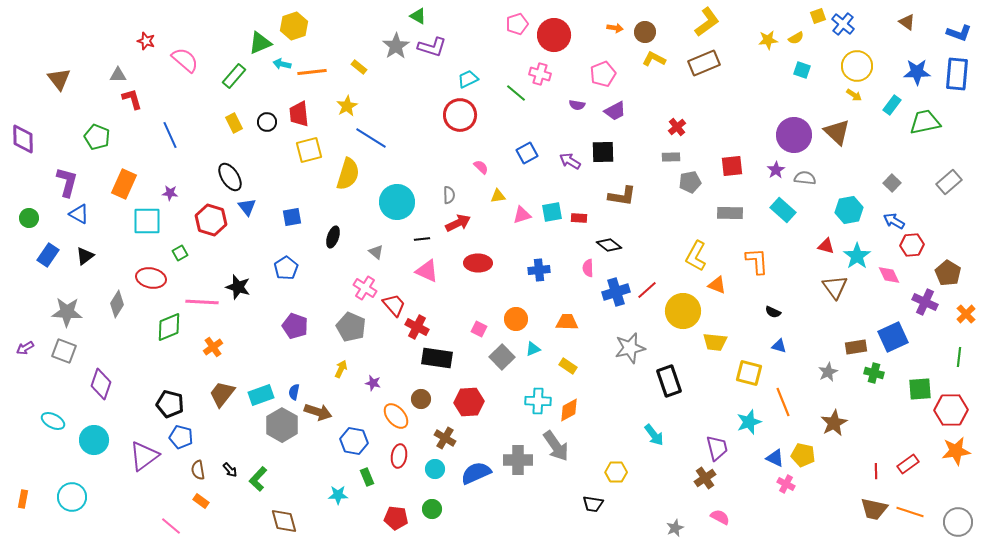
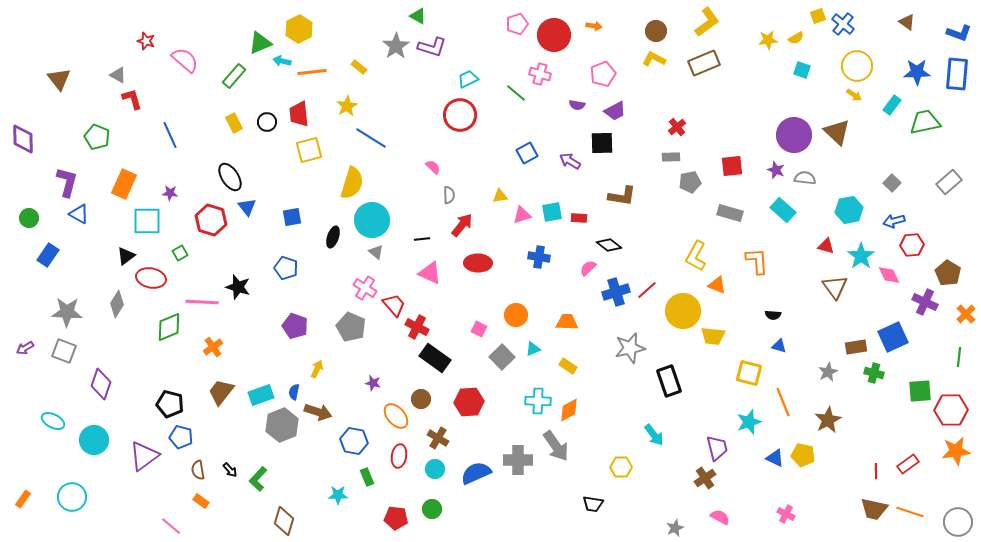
yellow hexagon at (294, 26): moved 5 px right, 3 px down; rotated 8 degrees counterclockwise
orange arrow at (615, 28): moved 21 px left, 2 px up
brown circle at (645, 32): moved 11 px right, 1 px up
cyan arrow at (282, 64): moved 3 px up
gray triangle at (118, 75): rotated 30 degrees clockwise
black square at (603, 152): moved 1 px left, 9 px up
pink semicircle at (481, 167): moved 48 px left
purple star at (776, 170): rotated 18 degrees counterclockwise
yellow semicircle at (348, 174): moved 4 px right, 9 px down
yellow triangle at (498, 196): moved 2 px right
cyan circle at (397, 202): moved 25 px left, 18 px down
gray rectangle at (730, 213): rotated 15 degrees clockwise
blue arrow at (894, 221): rotated 45 degrees counterclockwise
red arrow at (458, 223): moved 4 px right, 2 px down; rotated 25 degrees counterclockwise
black triangle at (85, 256): moved 41 px right
cyan star at (857, 256): moved 4 px right
blue pentagon at (286, 268): rotated 20 degrees counterclockwise
pink semicircle at (588, 268): rotated 48 degrees clockwise
blue cross at (539, 270): moved 13 px up; rotated 15 degrees clockwise
pink triangle at (427, 271): moved 3 px right, 2 px down
black semicircle at (773, 312): moved 3 px down; rotated 21 degrees counterclockwise
orange circle at (516, 319): moved 4 px up
yellow trapezoid at (715, 342): moved 2 px left, 6 px up
black rectangle at (437, 358): moved 2 px left; rotated 28 degrees clockwise
yellow arrow at (341, 369): moved 24 px left
green square at (920, 389): moved 2 px down
brown trapezoid at (222, 394): moved 1 px left, 2 px up
brown star at (834, 423): moved 6 px left, 3 px up
gray hexagon at (282, 425): rotated 8 degrees clockwise
brown cross at (445, 438): moved 7 px left
yellow hexagon at (616, 472): moved 5 px right, 5 px up
pink cross at (786, 484): moved 30 px down
orange rectangle at (23, 499): rotated 24 degrees clockwise
brown diamond at (284, 521): rotated 32 degrees clockwise
